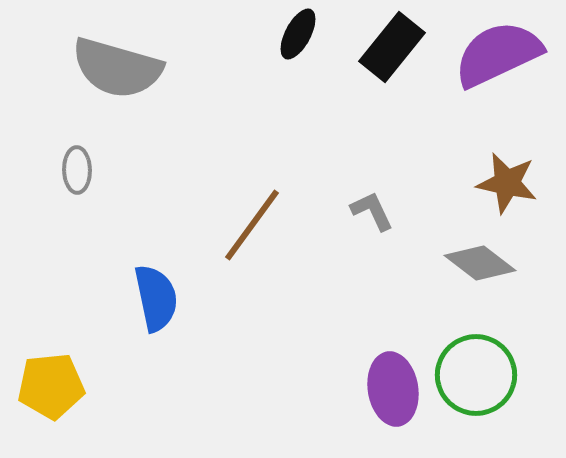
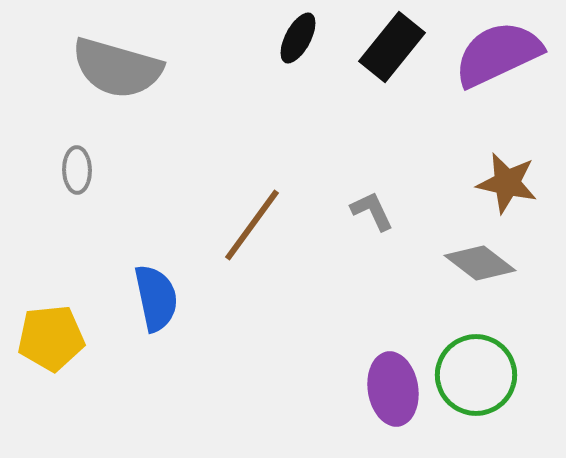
black ellipse: moved 4 px down
yellow pentagon: moved 48 px up
